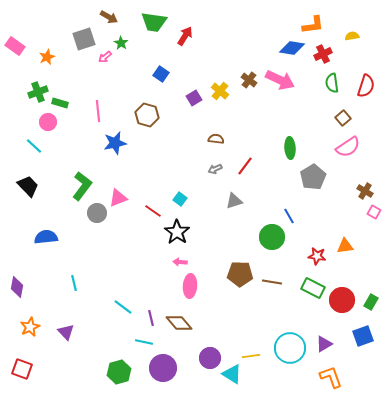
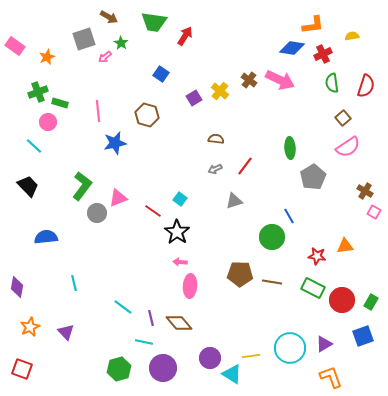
green hexagon at (119, 372): moved 3 px up
